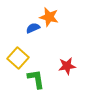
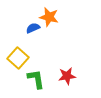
red star: moved 10 px down
